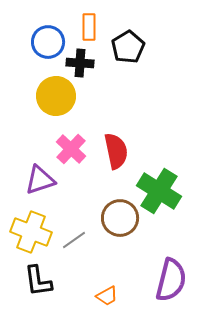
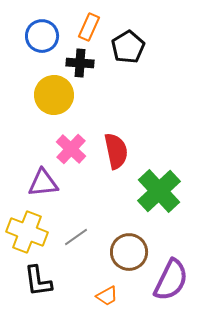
orange rectangle: rotated 24 degrees clockwise
blue circle: moved 6 px left, 6 px up
yellow circle: moved 2 px left, 1 px up
purple triangle: moved 3 px right, 3 px down; rotated 12 degrees clockwise
green cross: rotated 15 degrees clockwise
brown circle: moved 9 px right, 34 px down
yellow cross: moved 4 px left
gray line: moved 2 px right, 3 px up
purple semicircle: rotated 12 degrees clockwise
